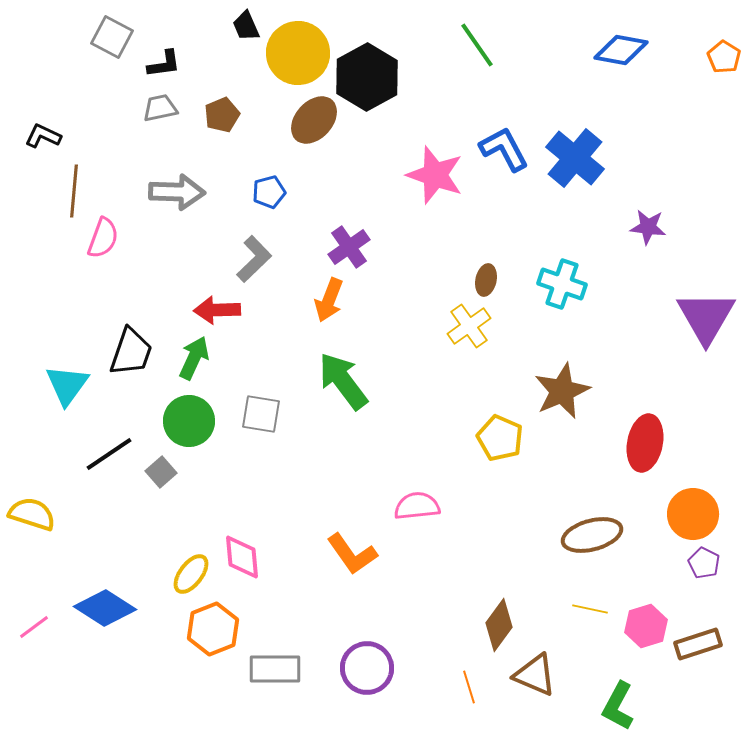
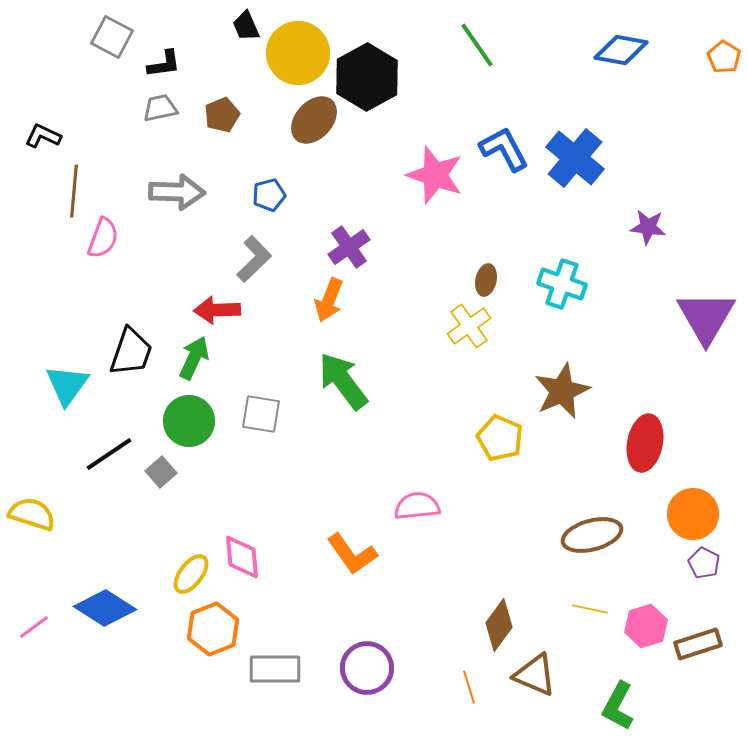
blue pentagon at (269, 192): moved 3 px down
